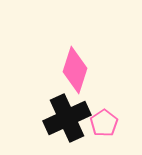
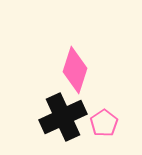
black cross: moved 4 px left, 1 px up
